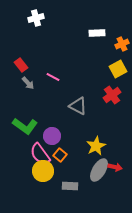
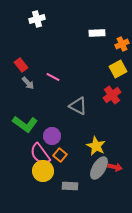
white cross: moved 1 px right, 1 px down
green L-shape: moved 2 px up
yellow star: rotated 18 degrees counterclockwise
gray ellipse: moved 2 px up
